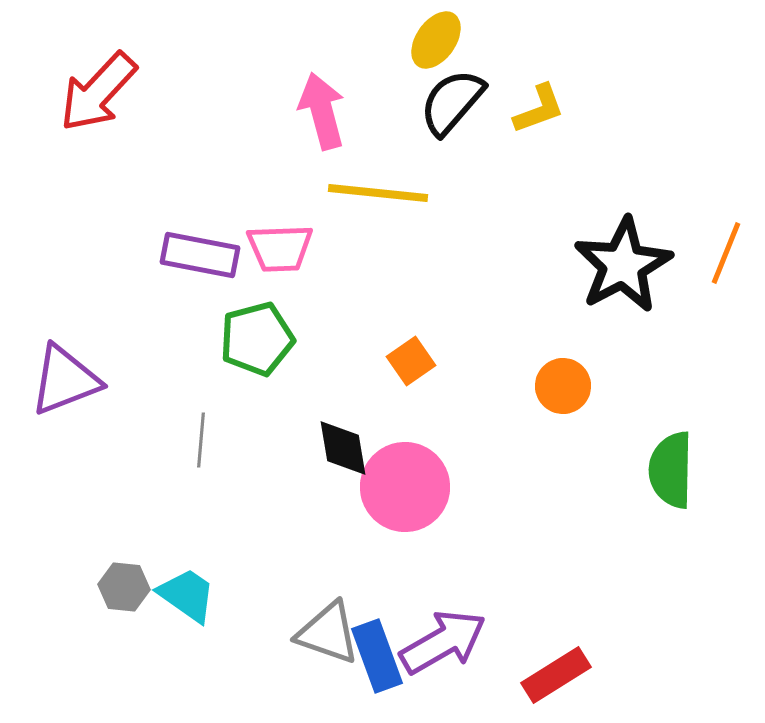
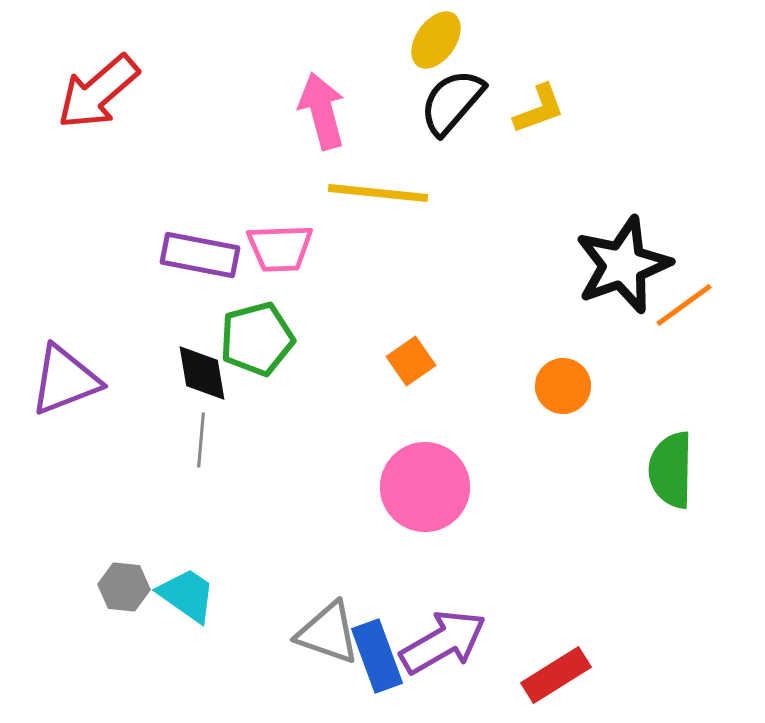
red arrow: rotated 6 degrees clockwise
orange line: moved 42 px left, 52 px down; rotated 32 degrees clockwise
black star: rotated 8 degrees clockwise
black diamond: moved 141 px left, 75 px up
pink circle: moved 20 px right
